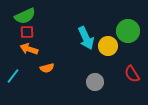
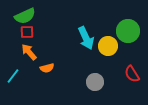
orange arrow: moved 3 px down; rotated 30 degrees clockwise
